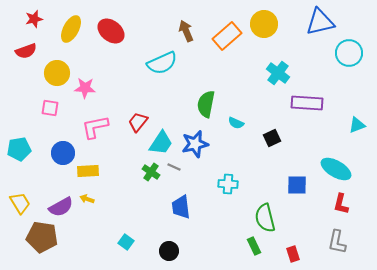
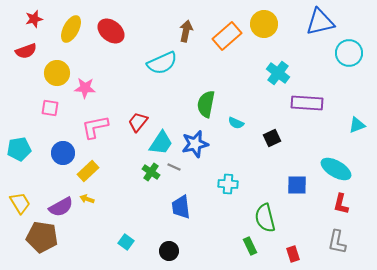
brown arrow at (186, 31): rotated 35 degrees clockwise
yellow rectangle at (88, 171): rotated 40 degrees counterclockwise
green rectangle at (254, 246): moved 4 px left
